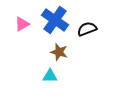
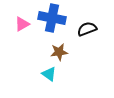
blue cross: moved 3 px left, 2 px up; rotated 24 degrees counterclockwise
brown star: rotated 24 degrees counterclockwise
cyan triangle: moved 1 px left, 2 px up; rotated 35 degrees clockwise
